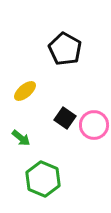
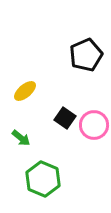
black pentagon: moved 21 px right, 6 px down; rotated 20 degrees clockwise
